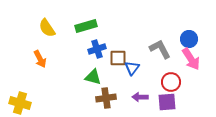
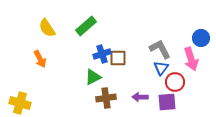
green rectangle: rotated 25 degrees counterclockwise
blue circle: moved 12 px right, 1 px up
blue cross: moved 5 px right, 5 px down
pink arrow: rotated 15 degrees clockwise
blue triangle: moved 29 px right
green triangle: rotated 42 degrees counterclockwise
red circle: moved 4 px right
